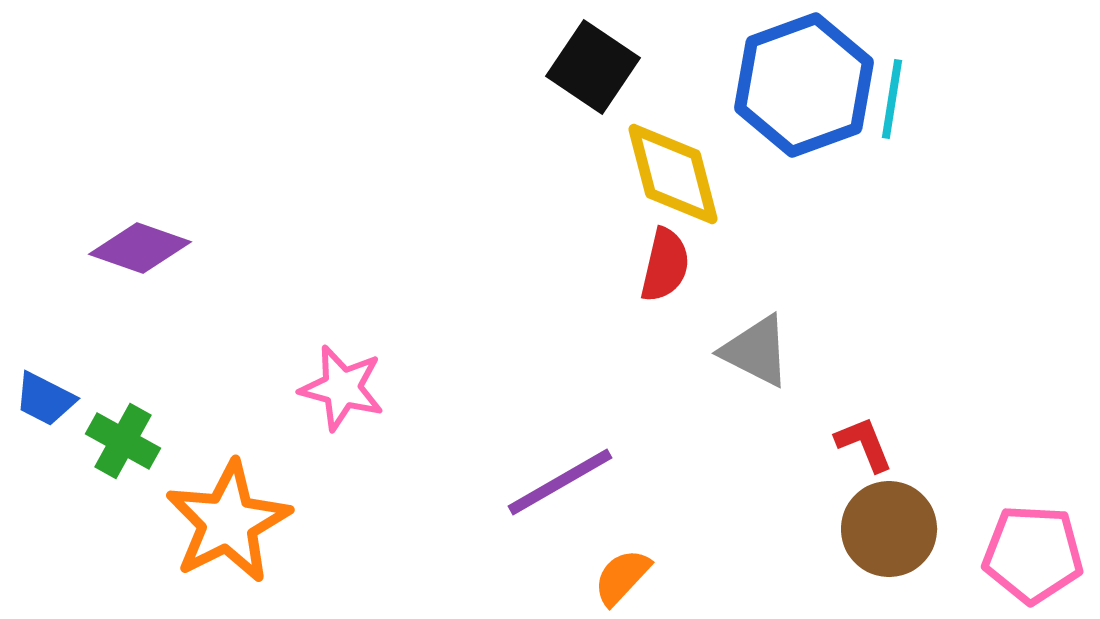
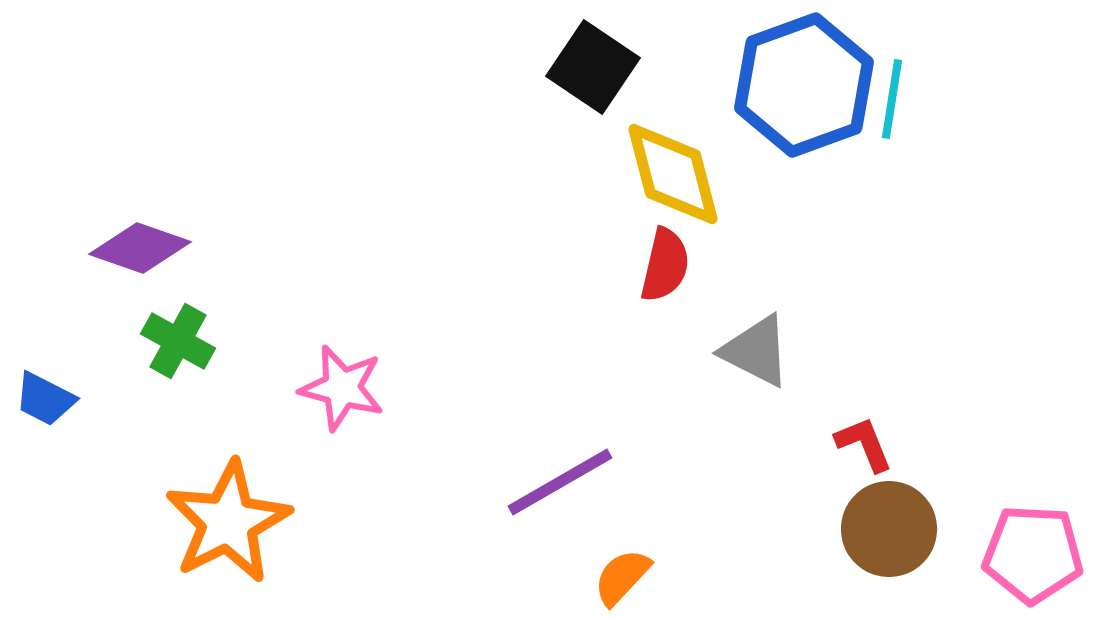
green cross: moved 55 px right, 100 px up
